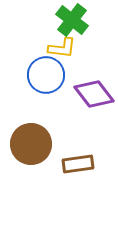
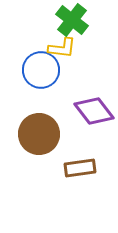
blue circle: moved 5 px left, 5 px up
purple diamond: moved 17 px down
brown circle: moved 8 px right, 10 px up
brown rectangle: moved 2 px right, 4 px down
